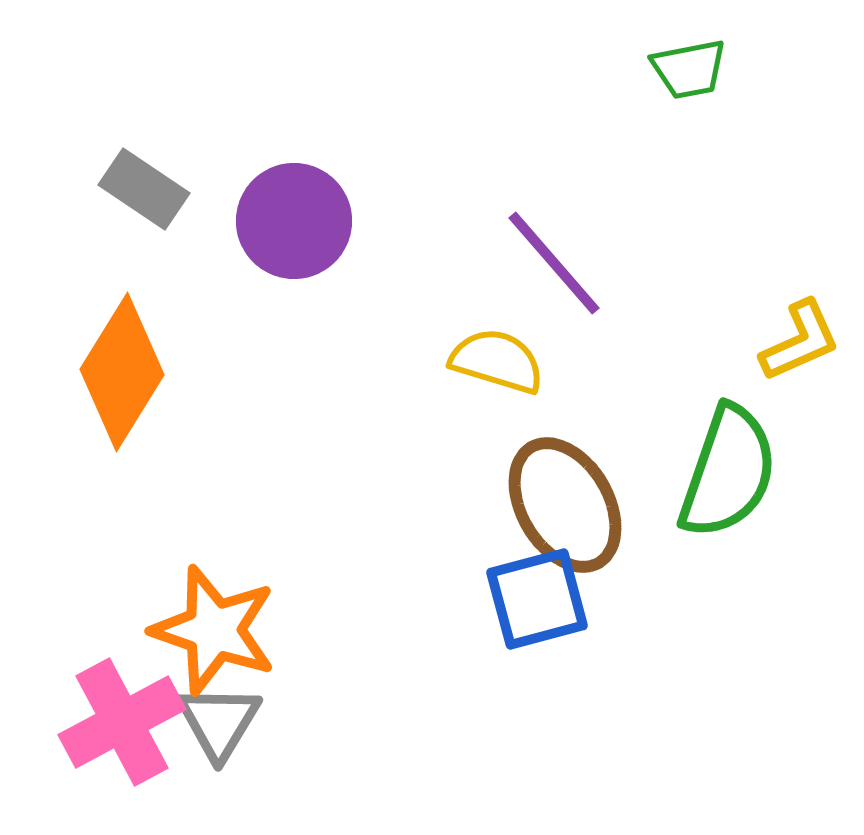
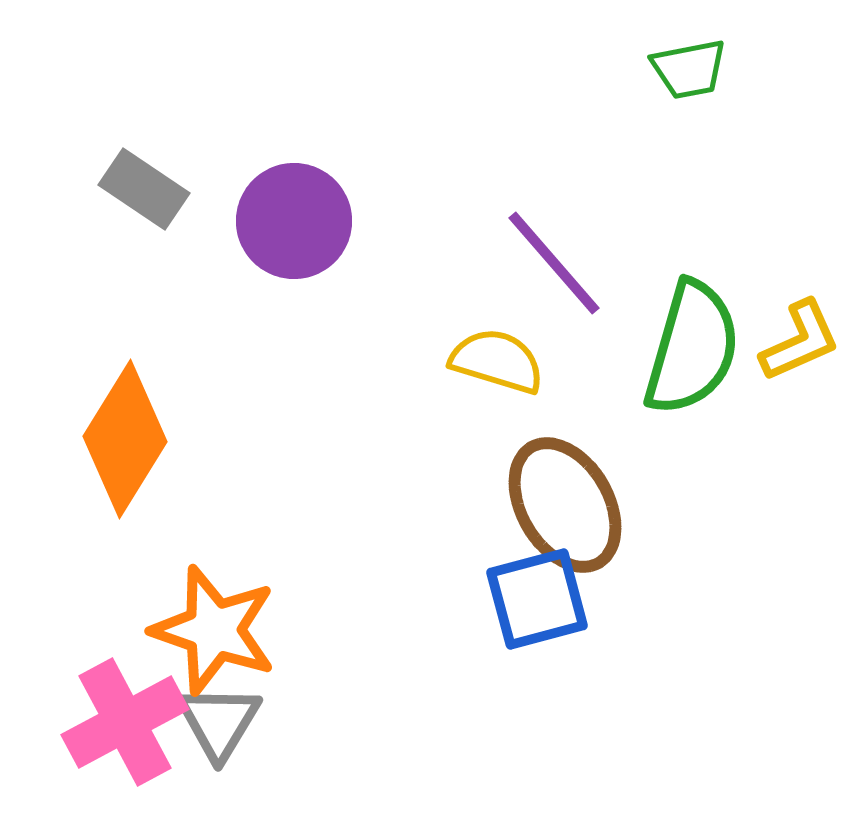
orange diamond: moved 3 px right, 67 px down
green semicircle: moved 36 px left, 124 px up; rotated 3 degrees counterclockwise
pink cross: moved 3 px right
